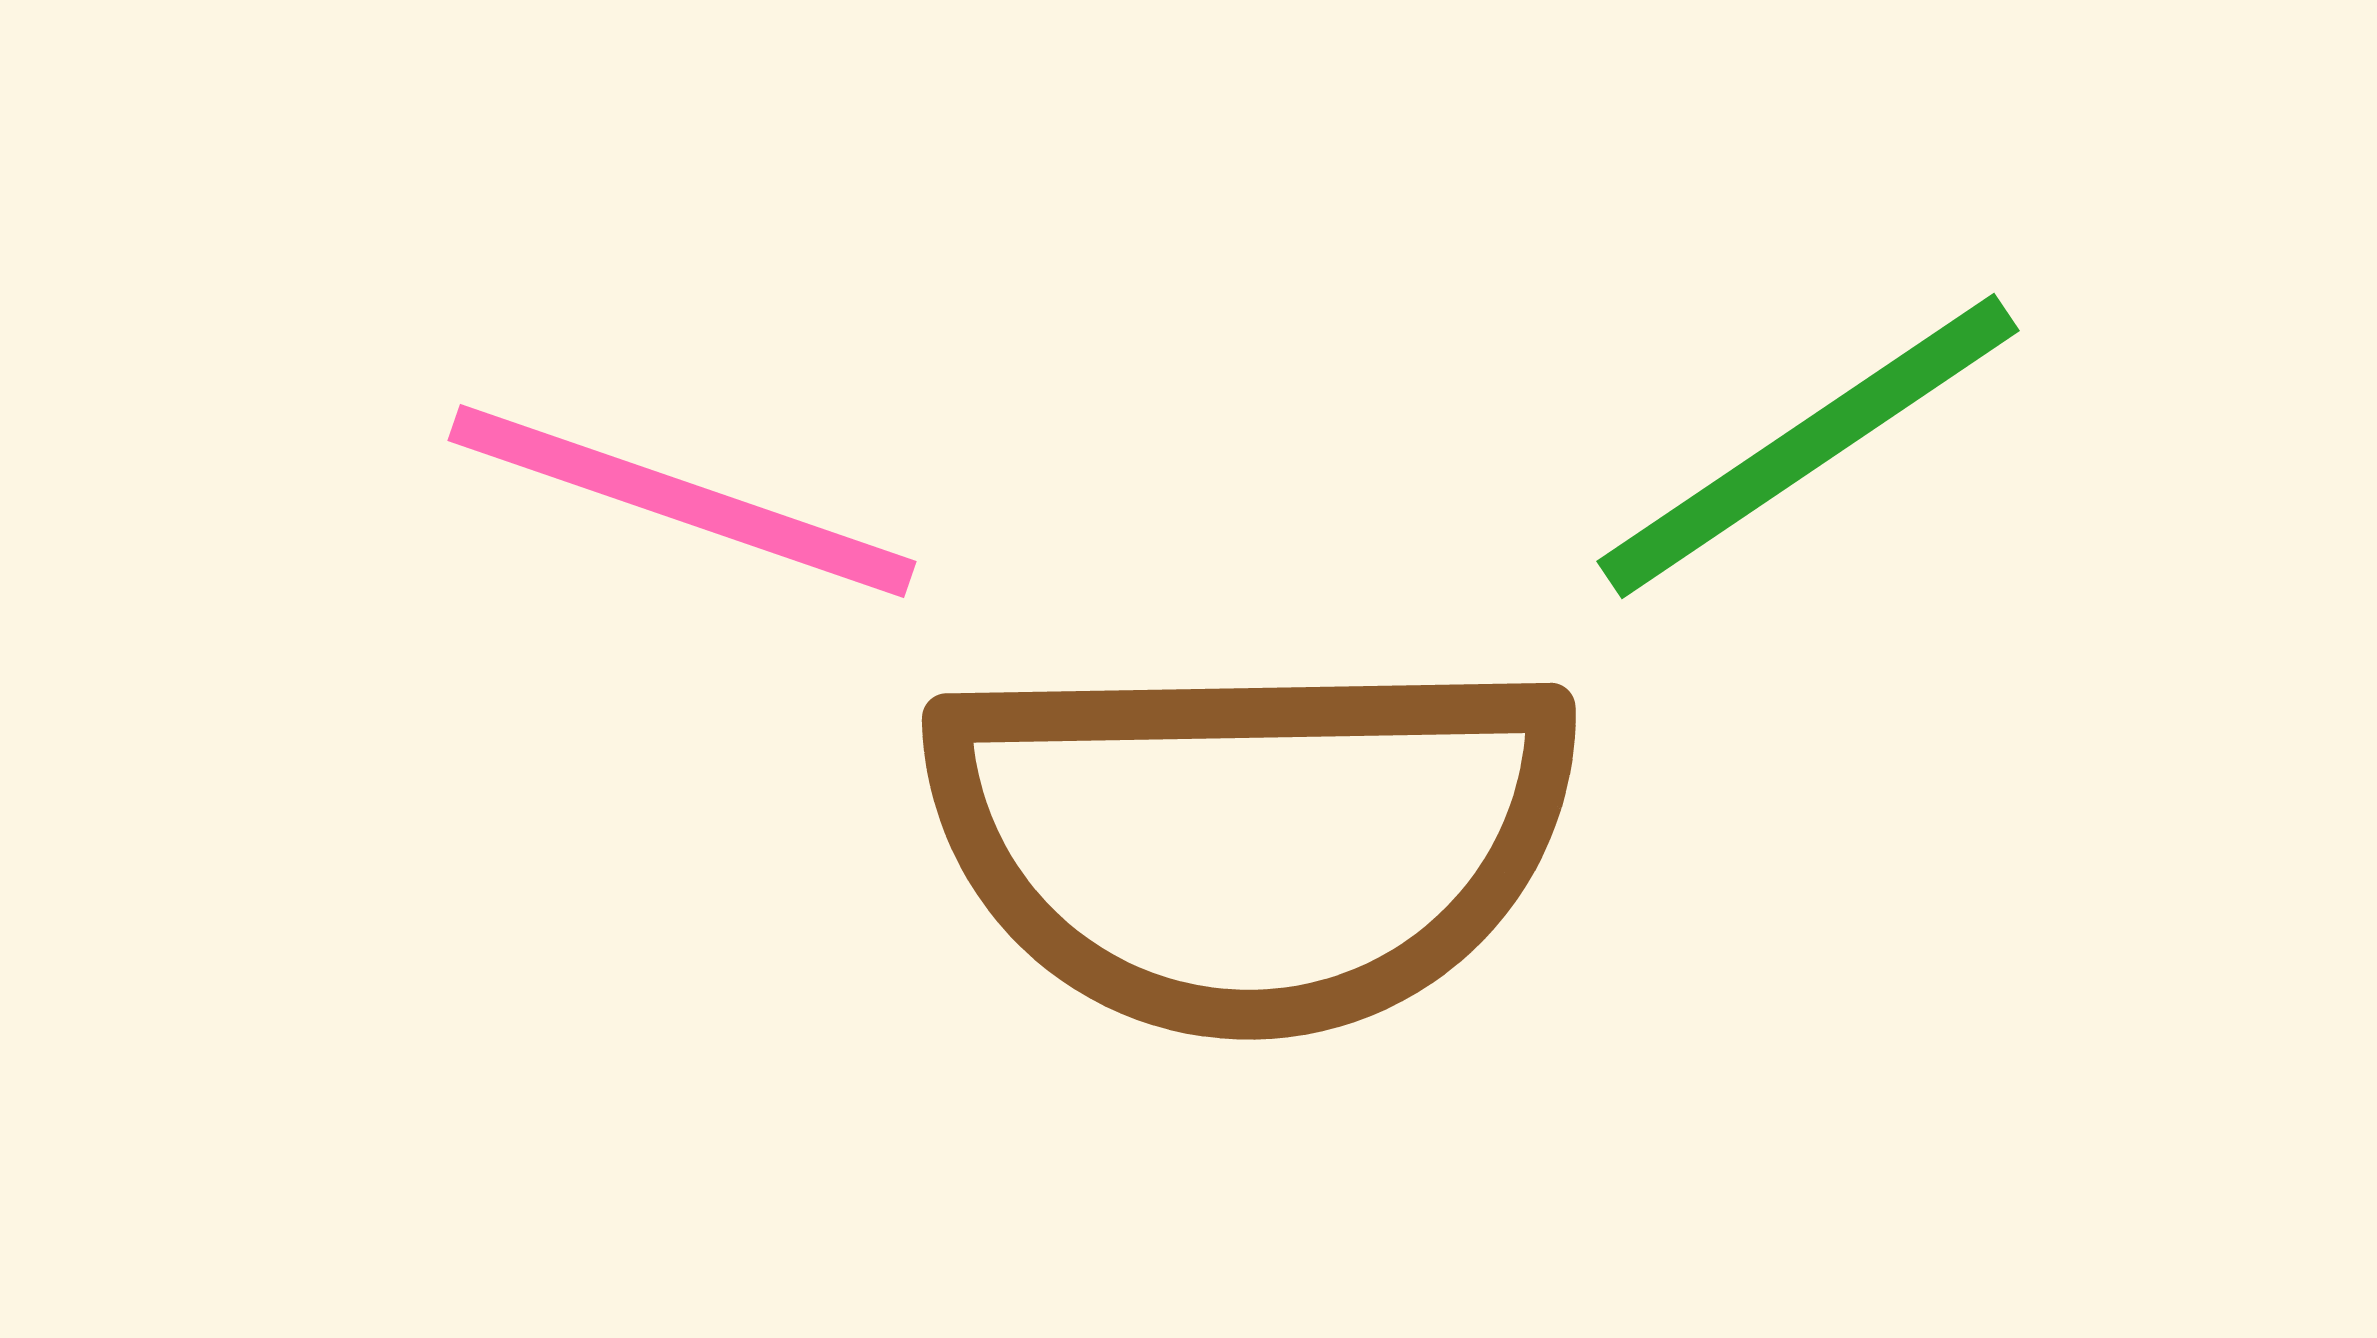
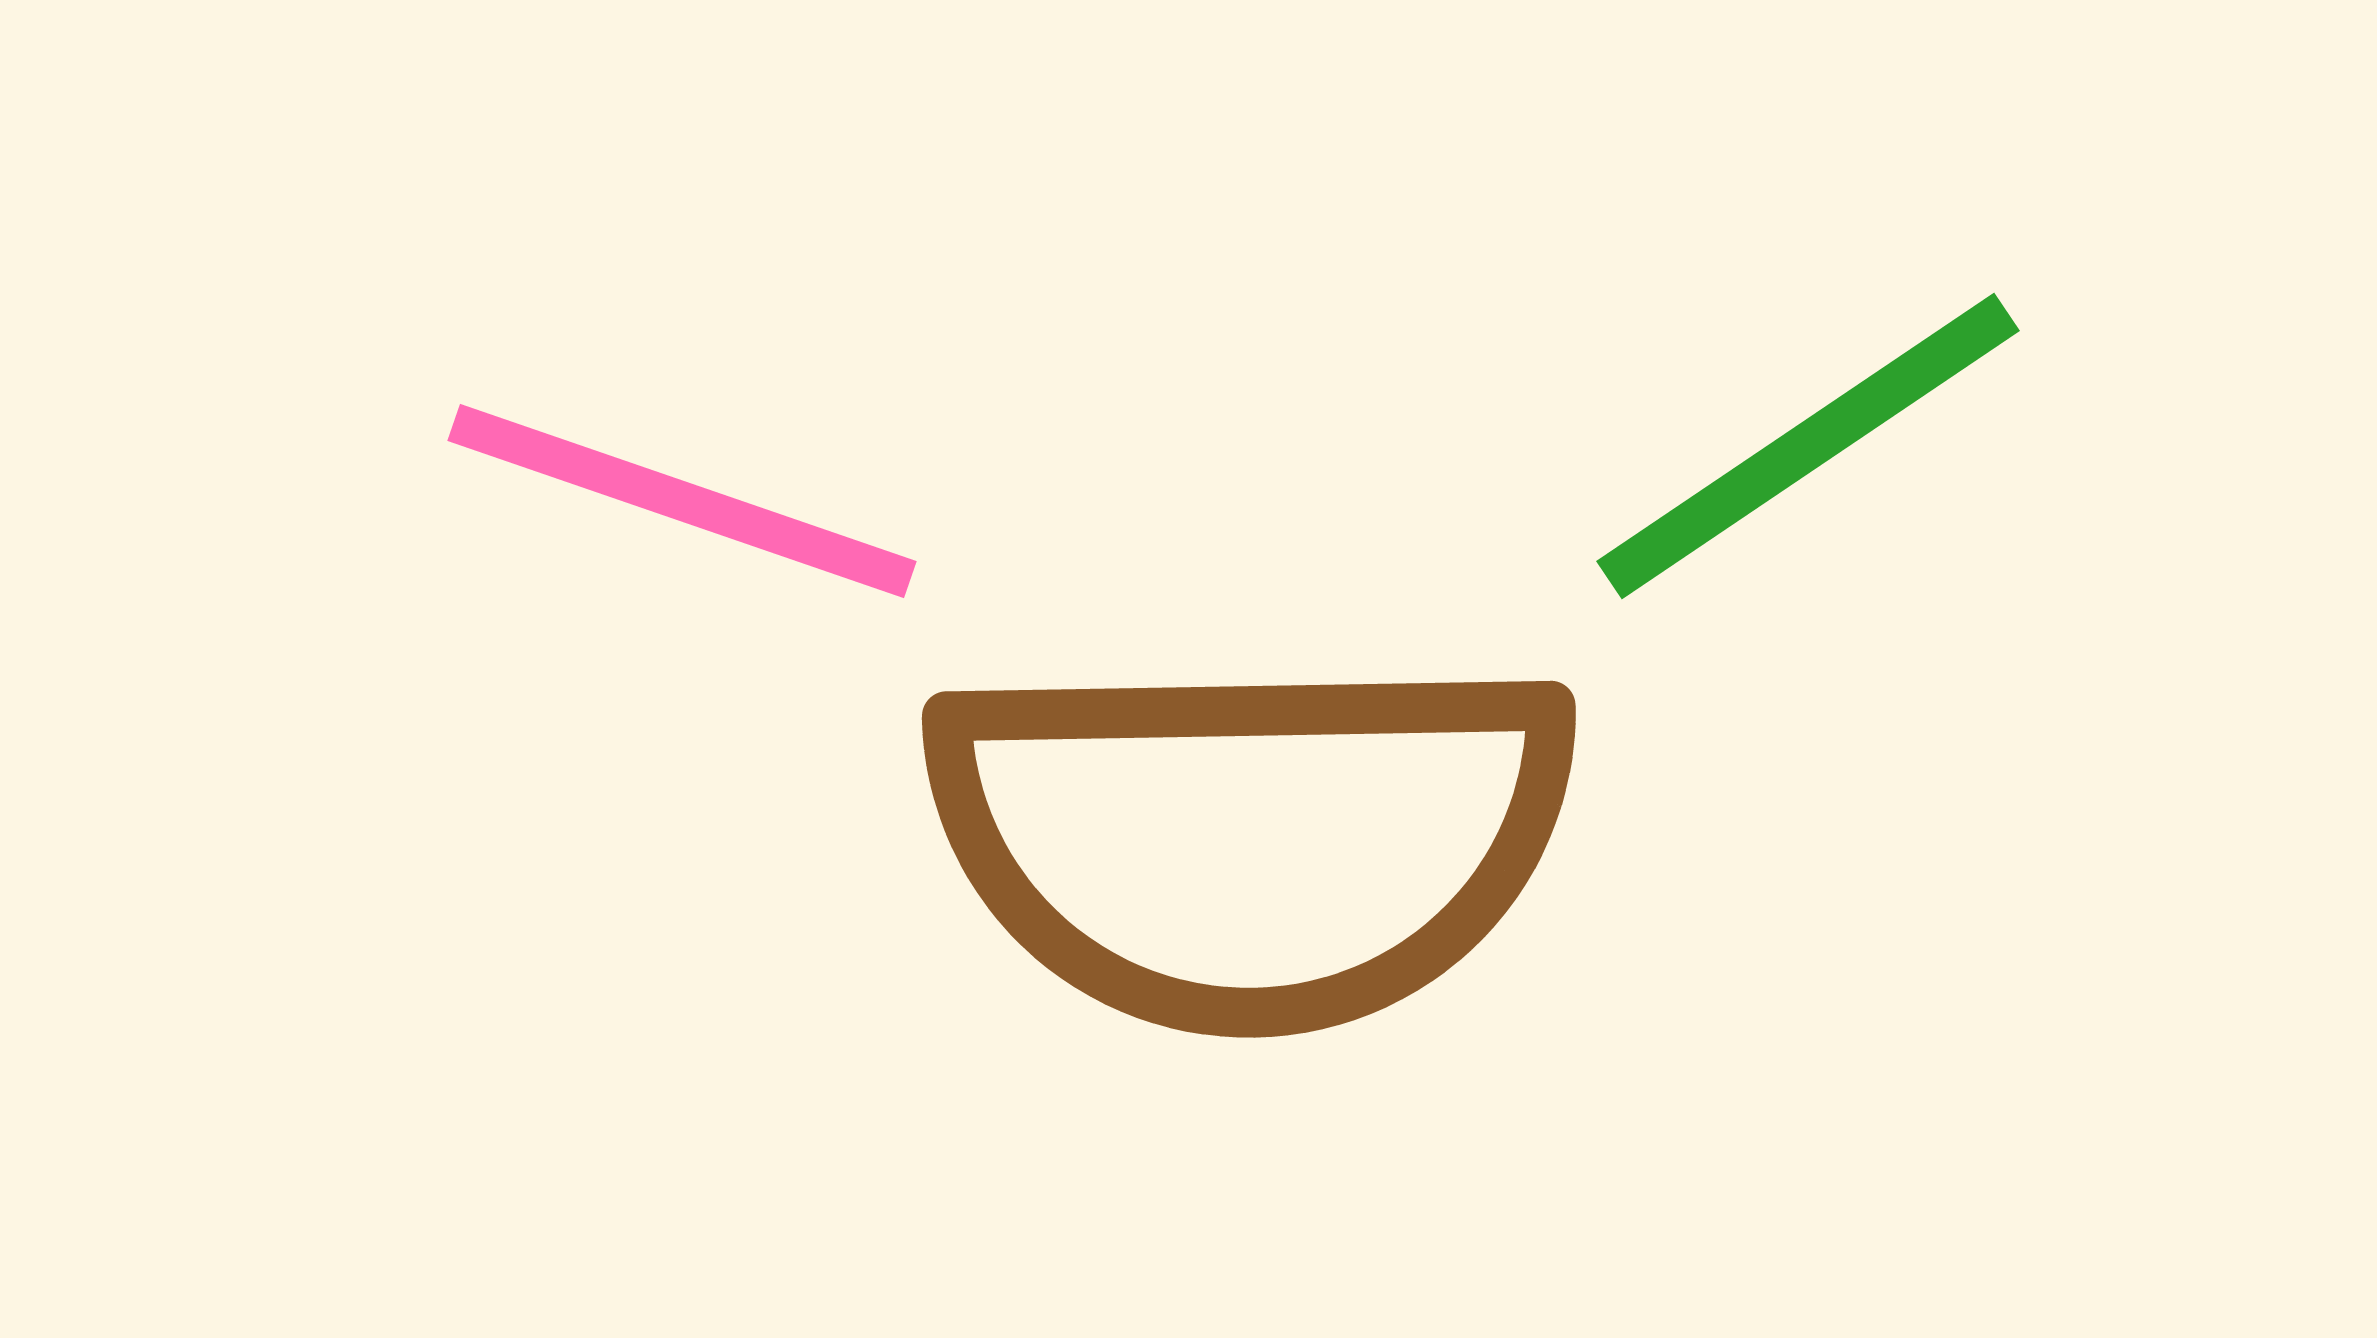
brown semicircle: moved 2 px up
